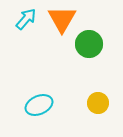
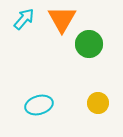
cyan arrow: moved 2 px left
cyan ellipse: rotated 8 degrees clockwise
